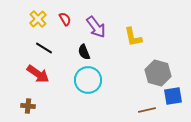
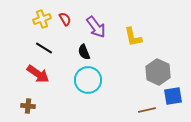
yellow cross: moved 4 px right; rotated 24 degrees clockwise
gray hexagon: moved 1 px up; rotated 10 degrees clockwise
